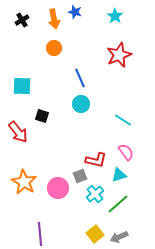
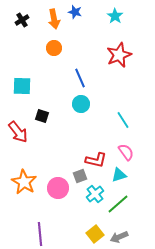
cyan line: rotated 24 degrees clockwise
